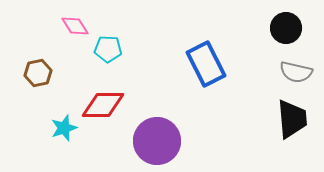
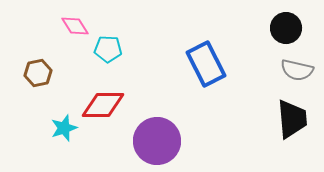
gray semicircle: moved 1 px right, 2 px up
